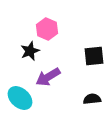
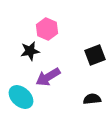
black star: rotated 12 degrees clockwise
black square: moved 1 px right, 1 px up; rotated 15 degrees counterclockwise
cyan ellipse: moved 1 px right, 1 px up
